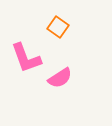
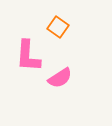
pink L-shape: moved 2 px right, 2 px up; rotated 24 degrees clockwise
